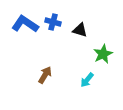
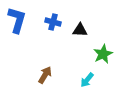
blue L-shape: moved 8 px left, 4 px up; rotated 72 degrees clockwise
black triangle: rotated 14 degrees counterclockwise
